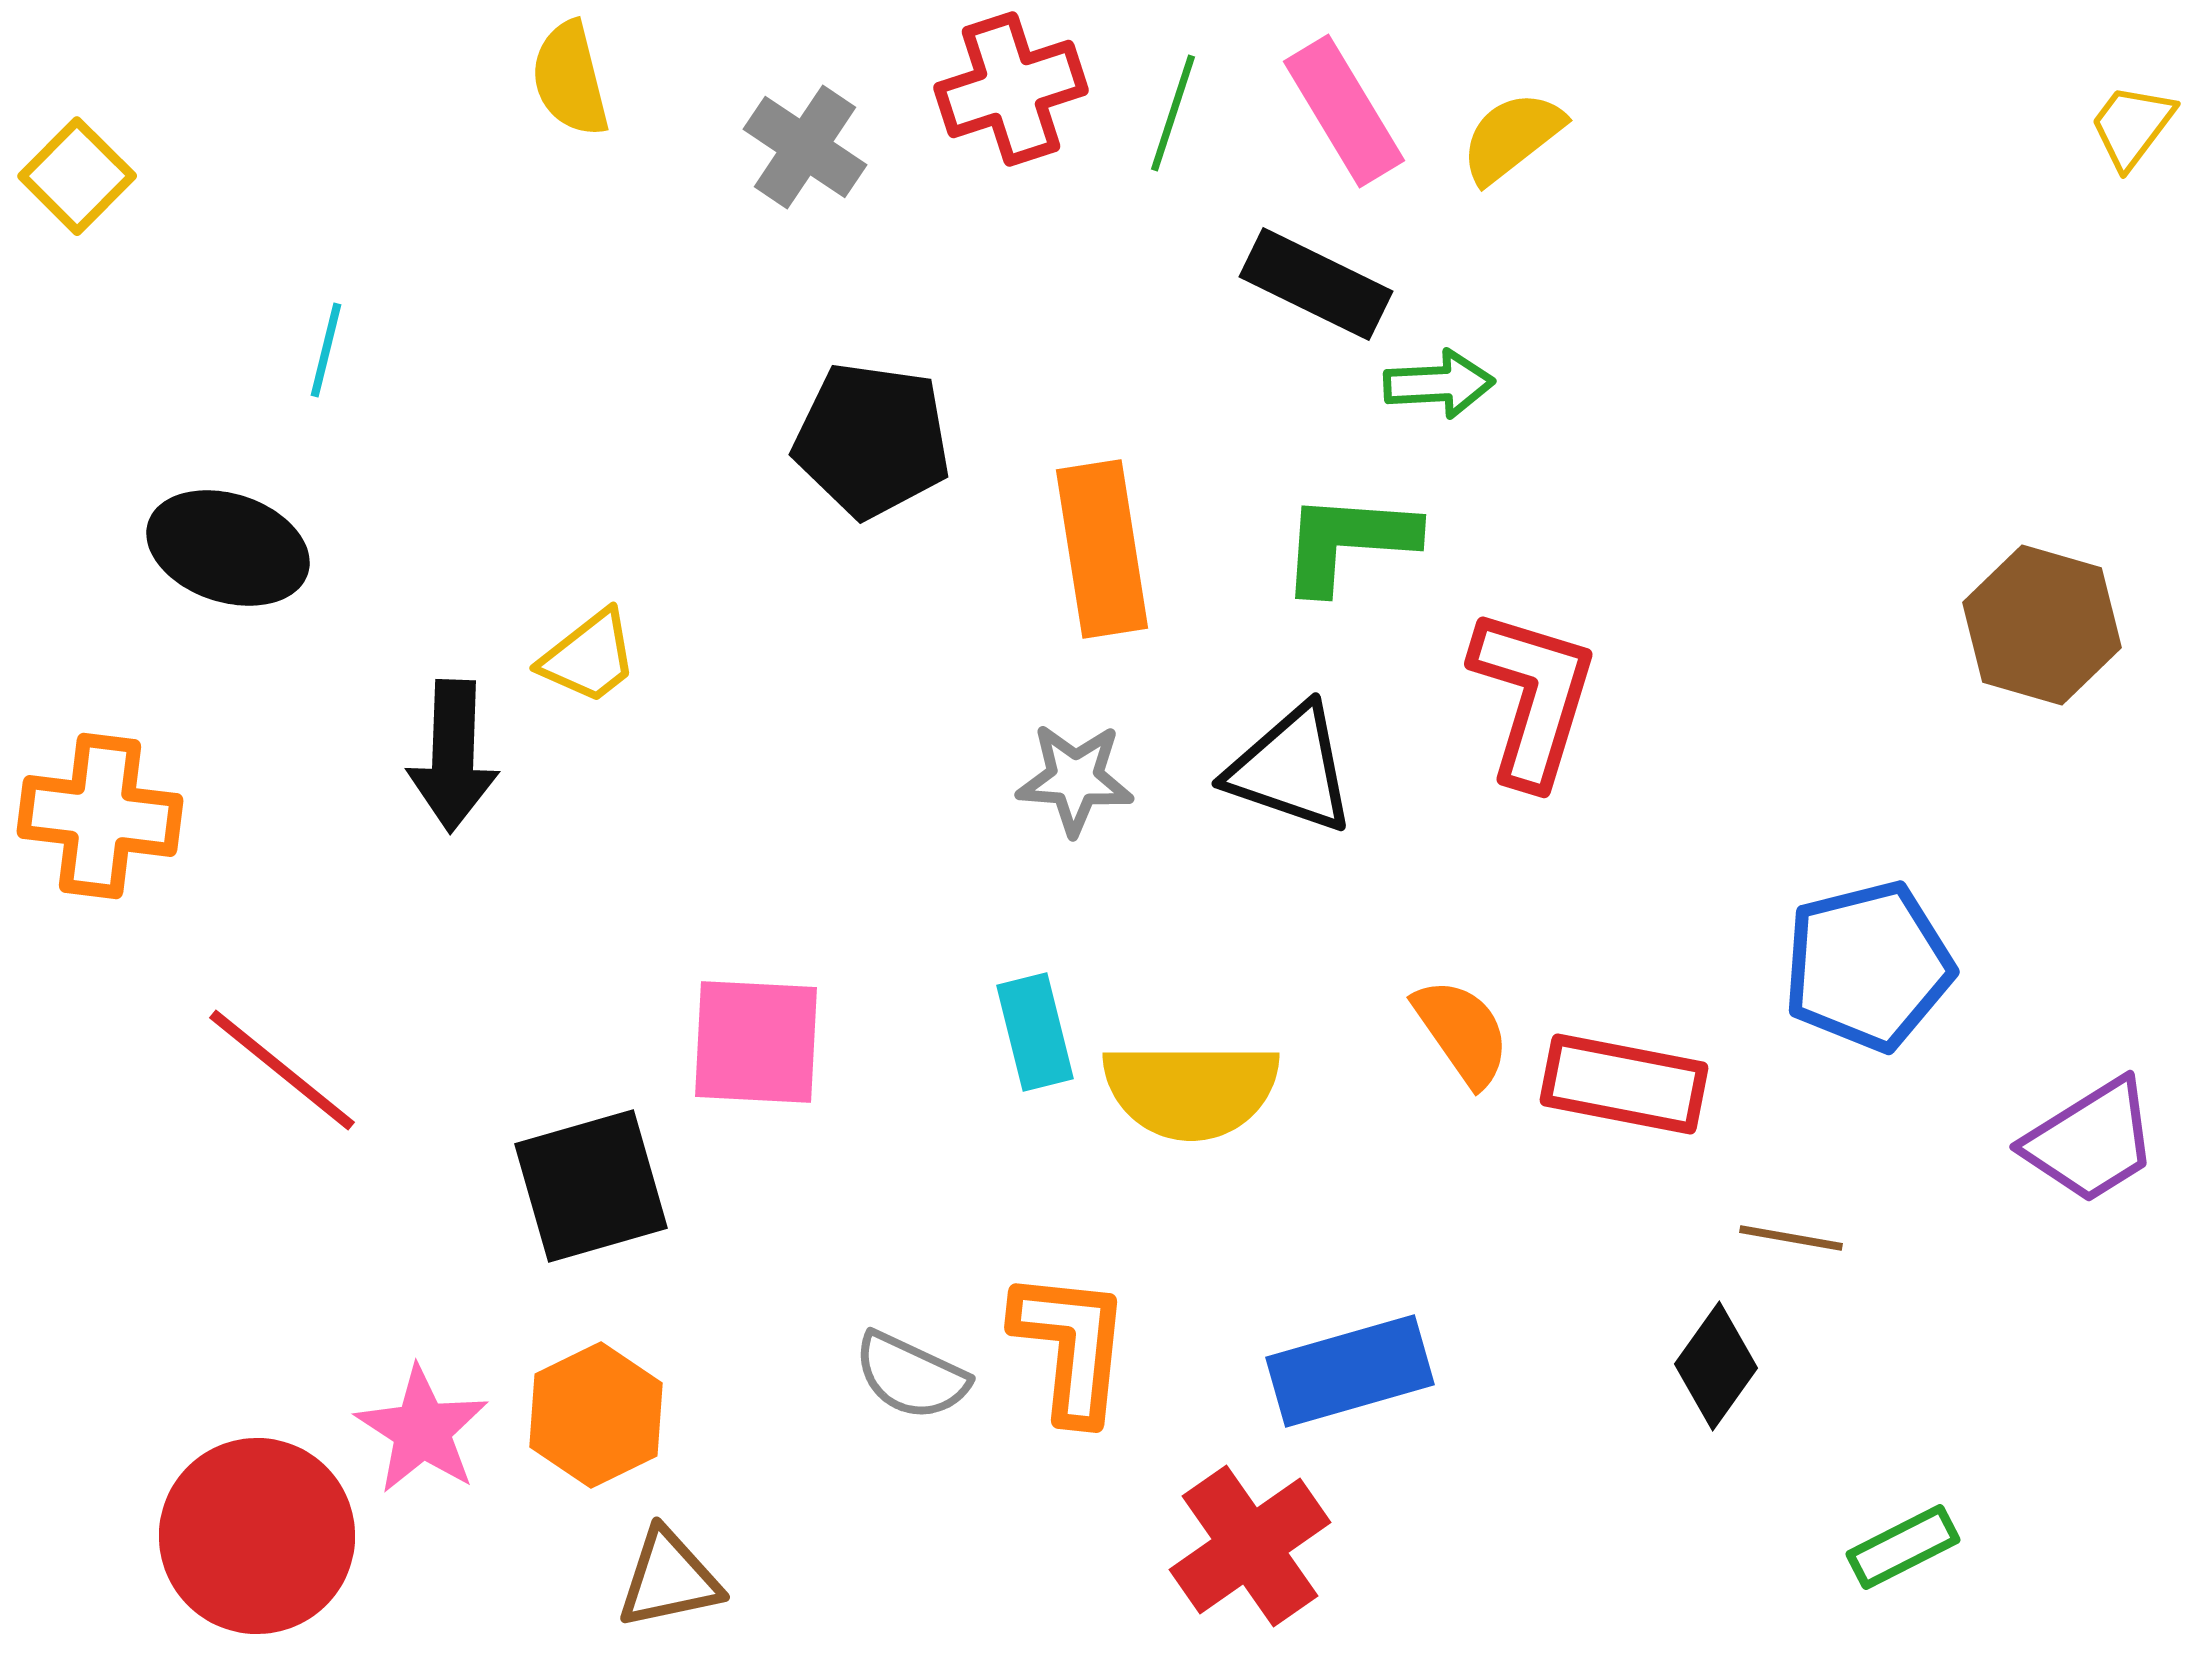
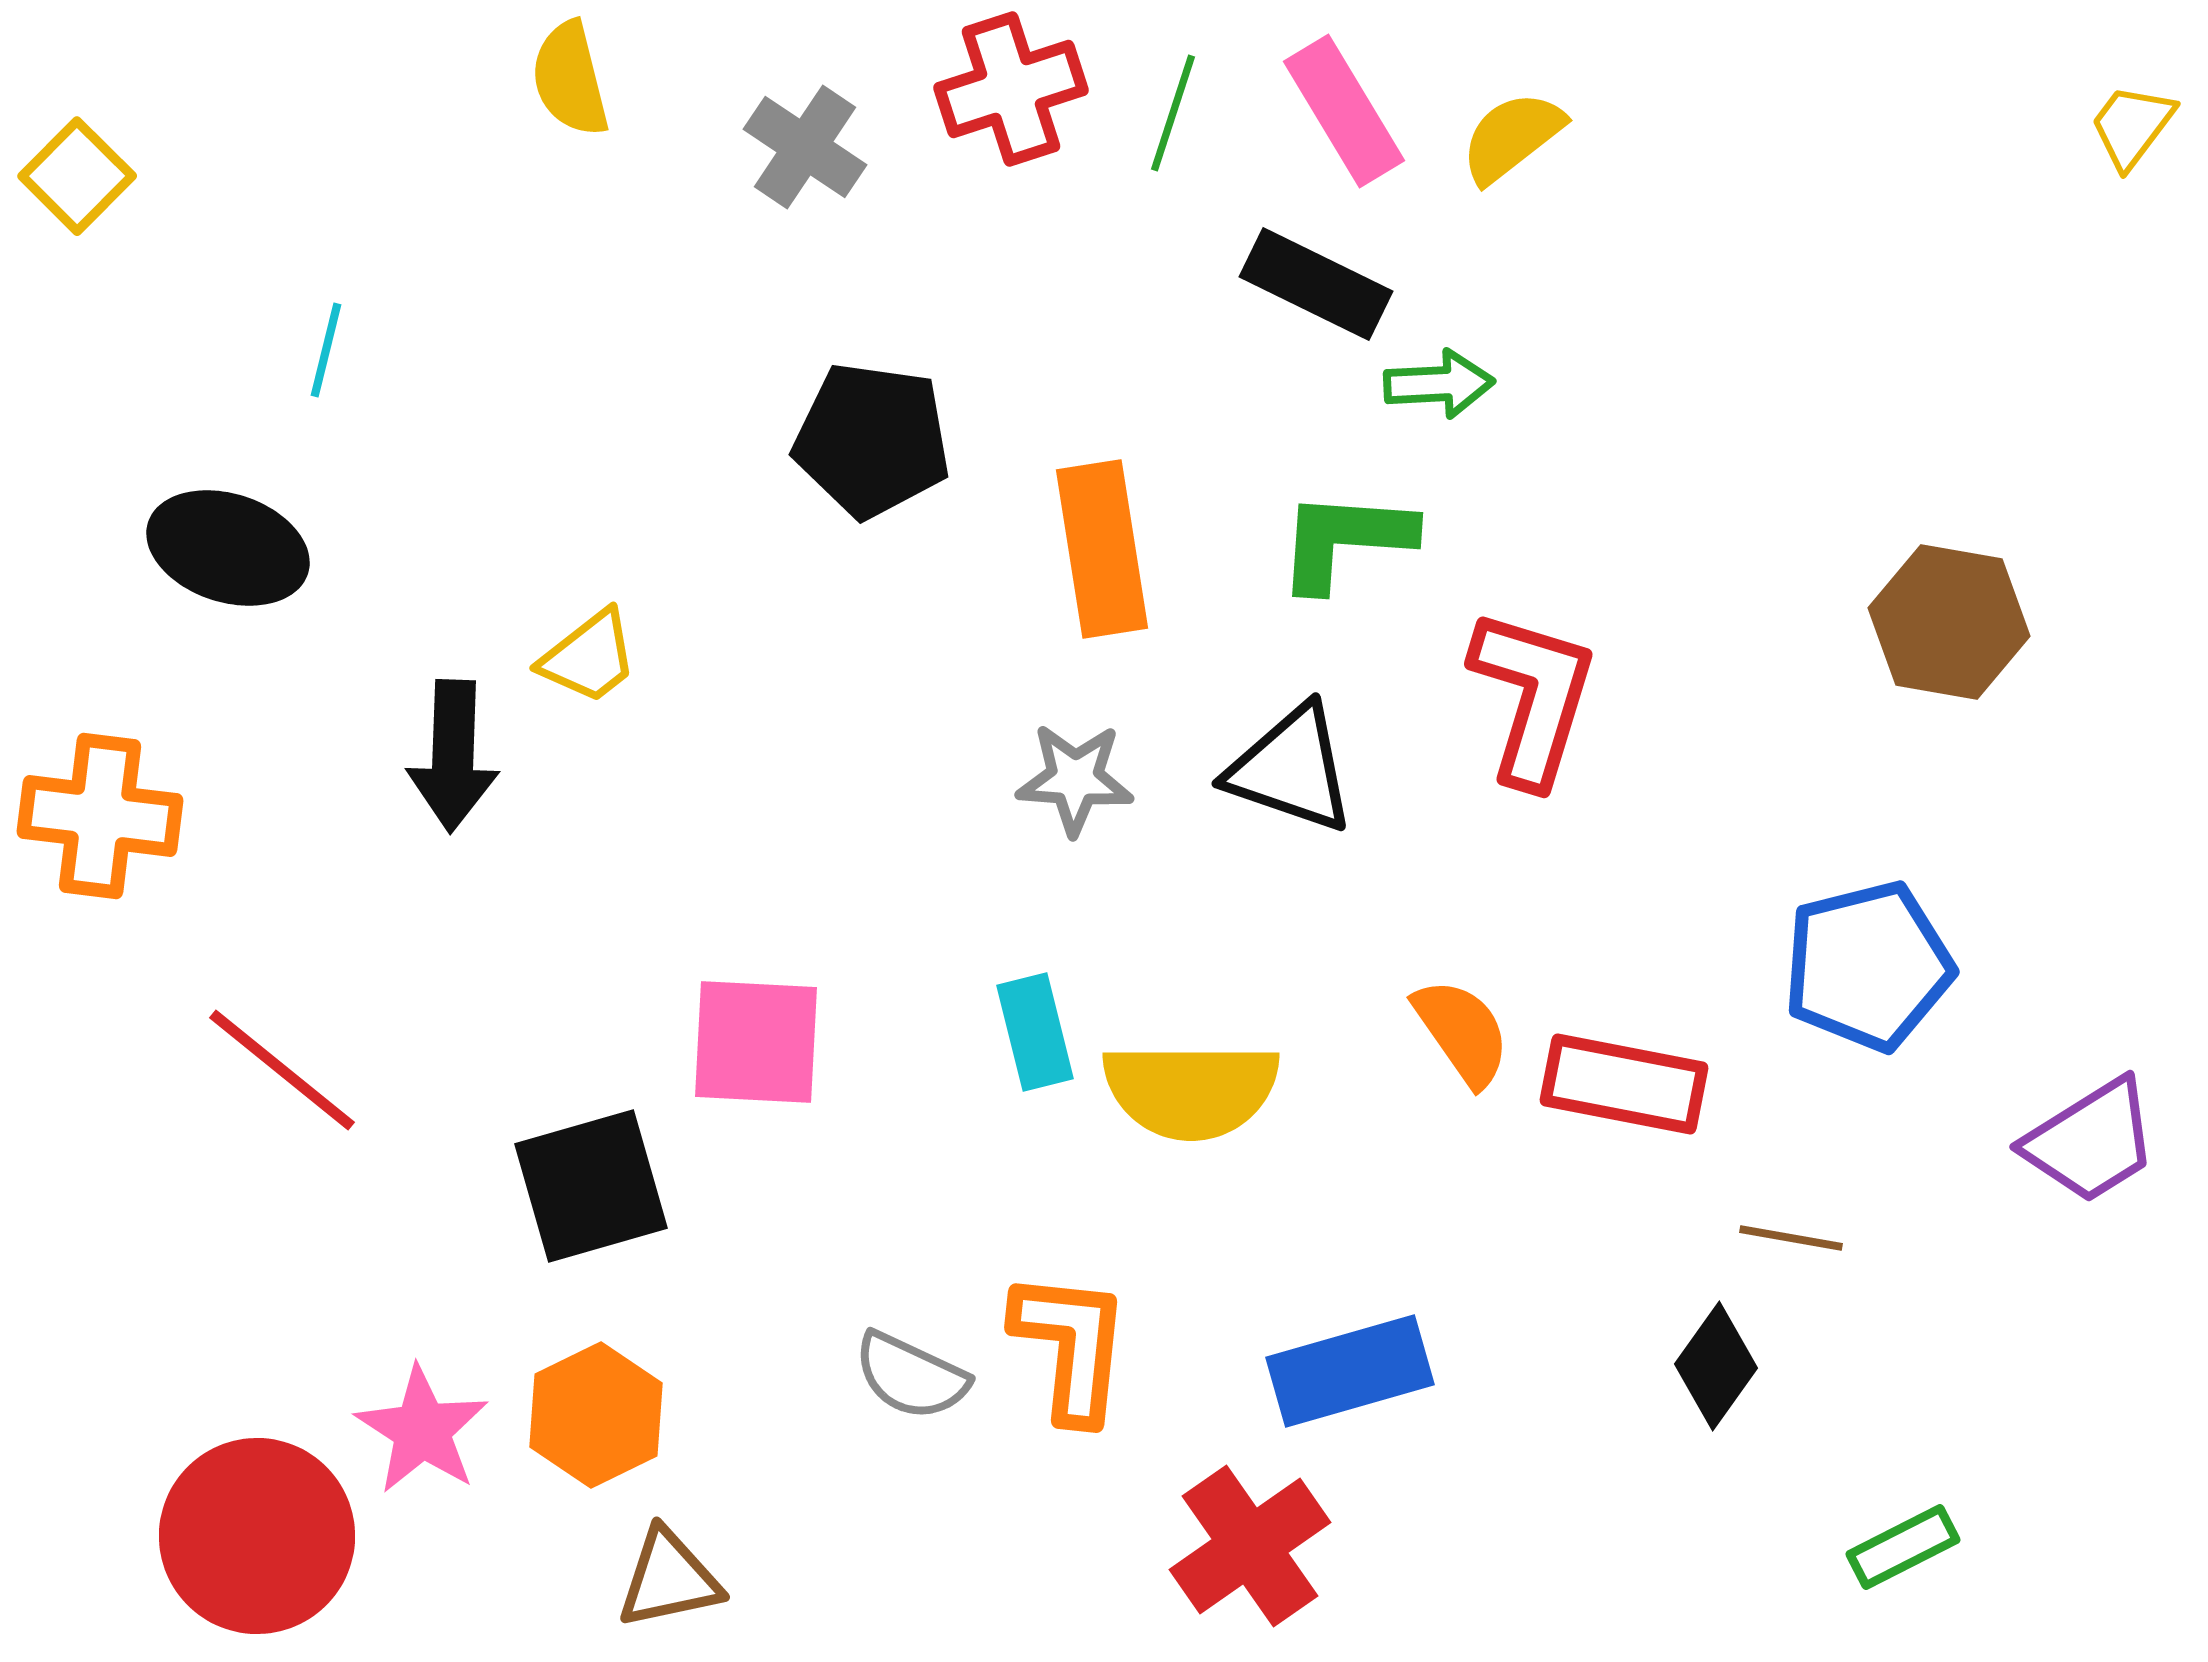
green L-shape at (1348, 542): moved 3 px left, 2 px up
brown hexagon at (2042, 625): moved 93 px left, 3 px up; rotated 6 degrees counterclockwise
